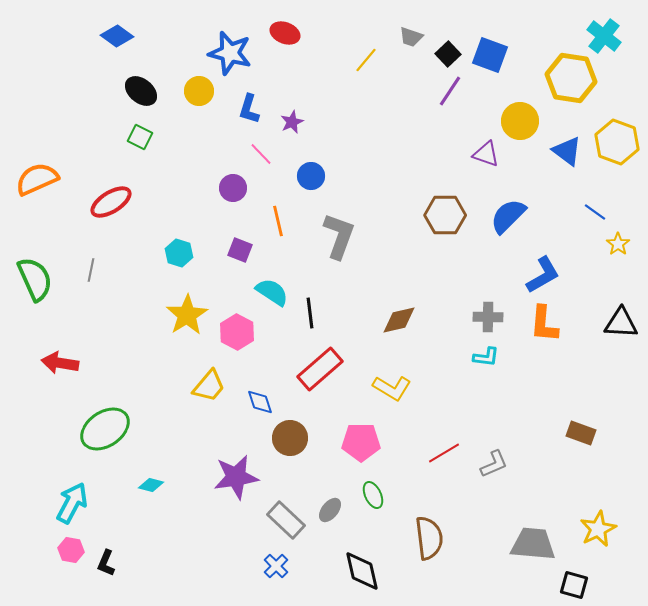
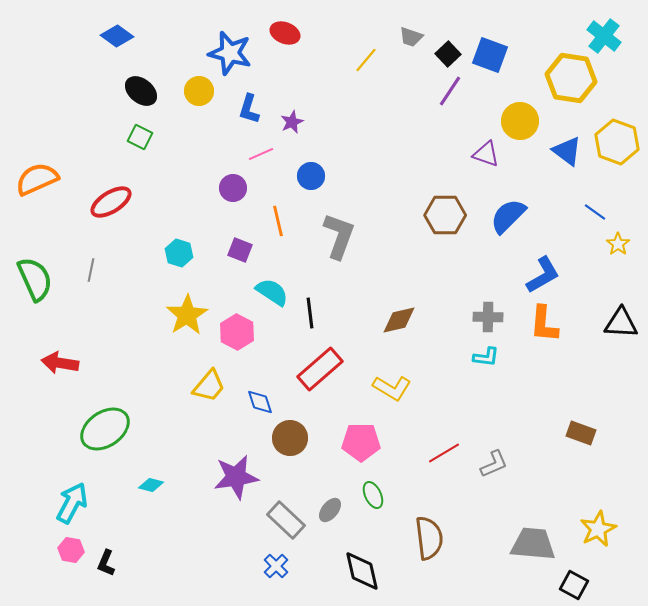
pink line at (261, 154): rotated 70 degrees counterclockwise
black square at (574, 585): rotated 12 degrees clockwise
